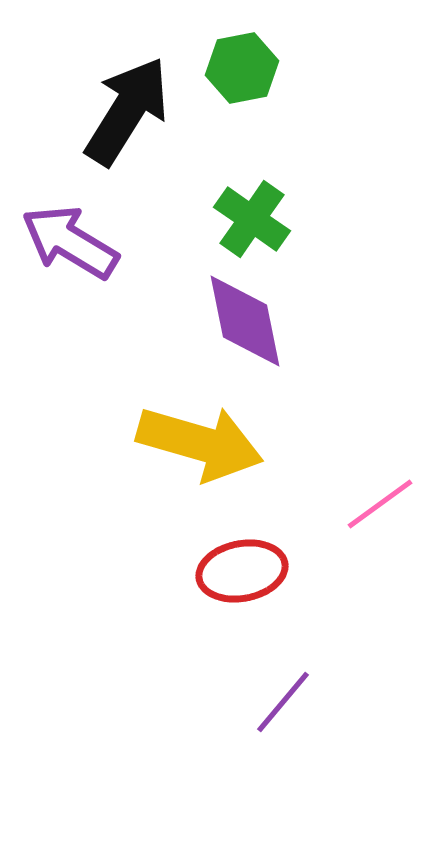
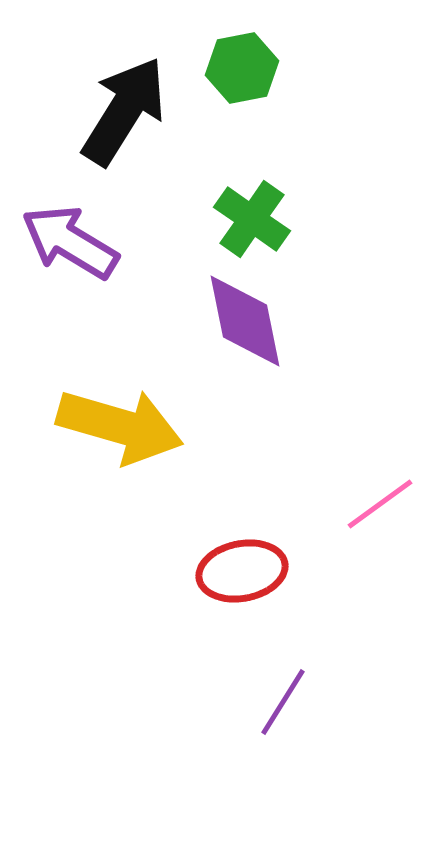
black arrow: moved 3 px left
yellow arrow: moved 80 px left, 17 px up
purple line: rotated 8 degrees counterclockwise
